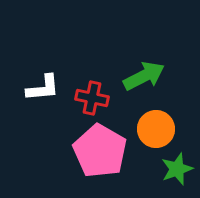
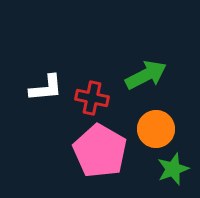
green arrow: moved 2 px right, 1 px up
white L-shape: moved 3 px right
green star: moved 4 px left
